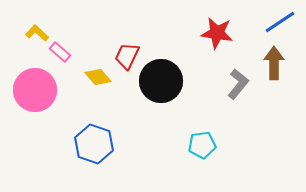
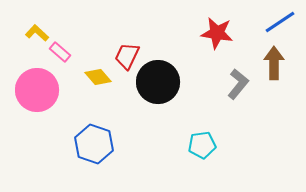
black circle: moved 3 px left, 1 px down
pink circle: moved 2 px right
